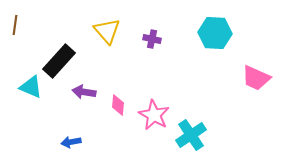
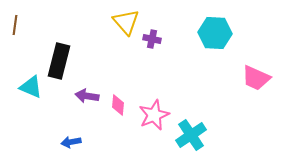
yellow triangle: moved 19 px right, 9 px up
black rectangle: rotated 28 degrees counterclockwise
purple arrow: moved 3 px right, 4 px down
pink star: rotated 20 degrees clockwise
